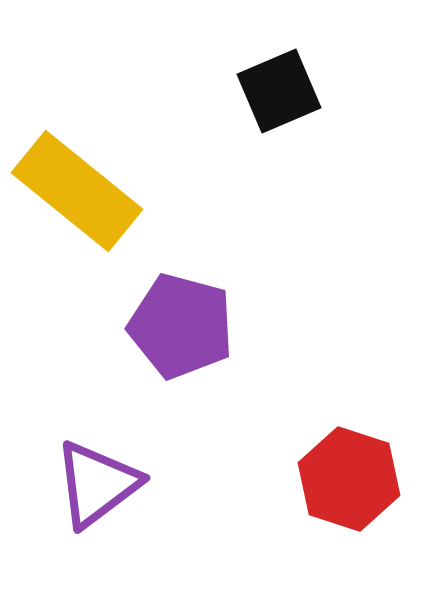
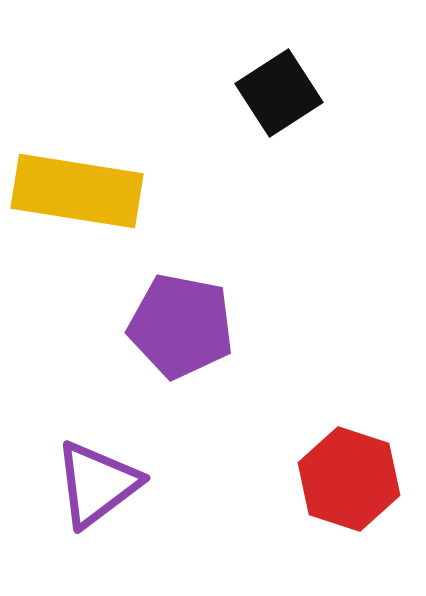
black square: moved 2 px down; rotated 10 degrees counterclockwise
yellow rectangle: rotated 30 degrees counterclockwise
purple pentagon: rotated 4 degrees counterclockwise
